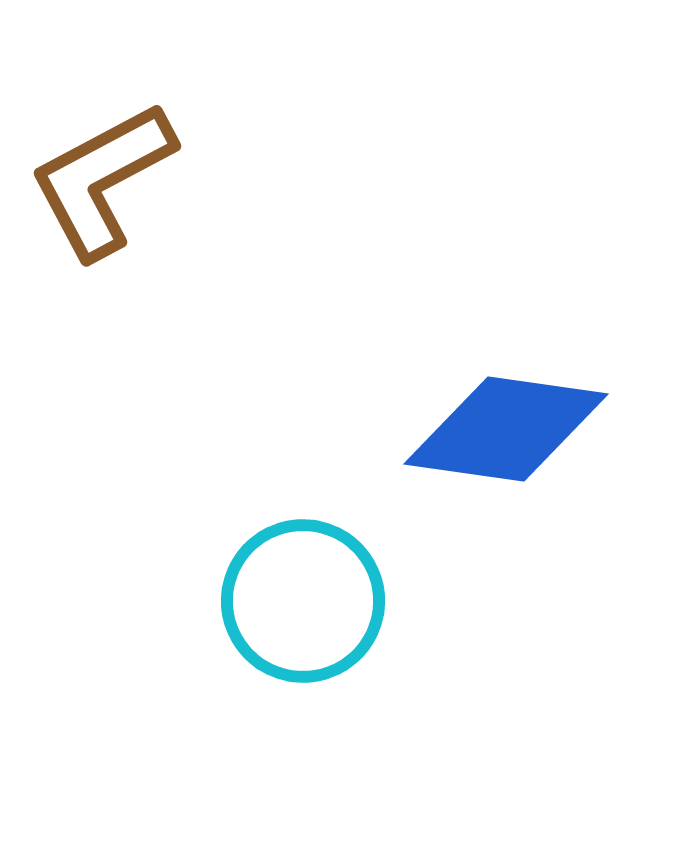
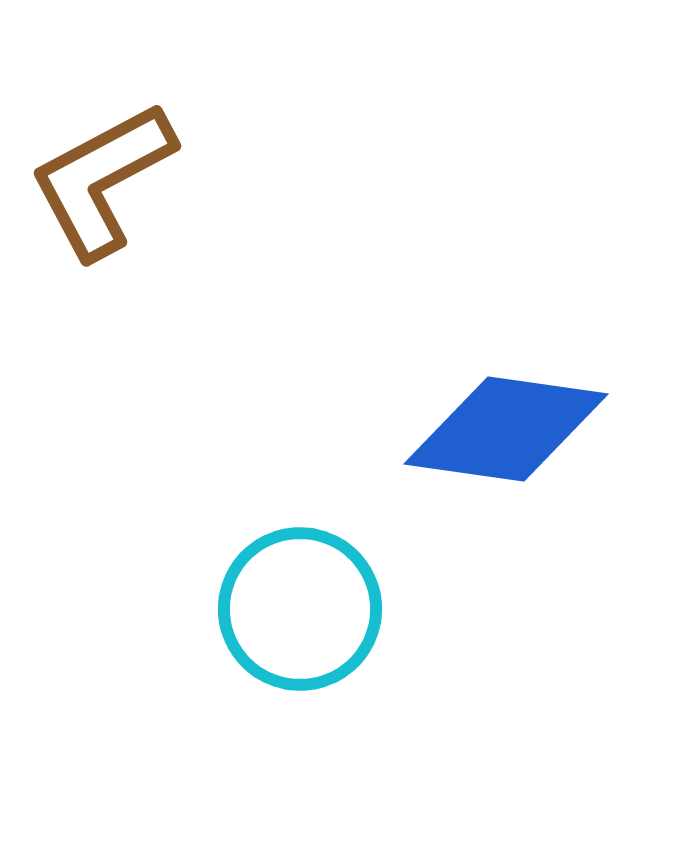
cyan circle: moved 3 px left, 8 px down
